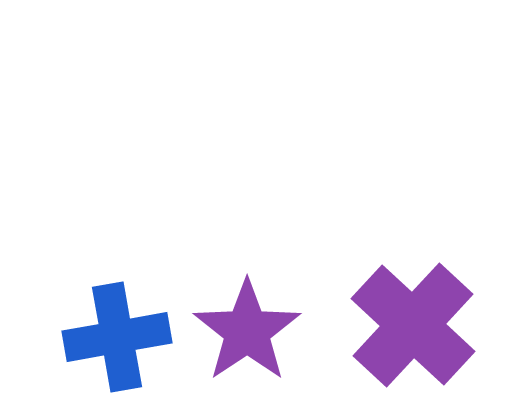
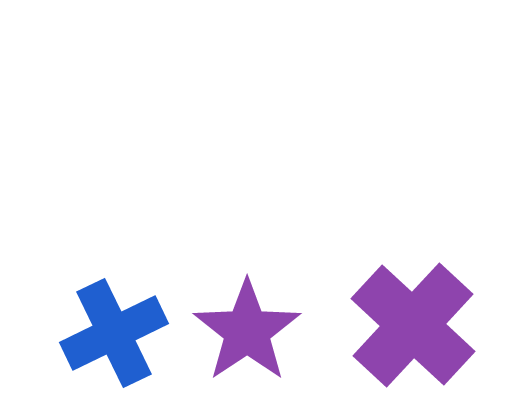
blue cross: moved 3 px left, 4 px up; rotated 16 degrees counterclockwise
